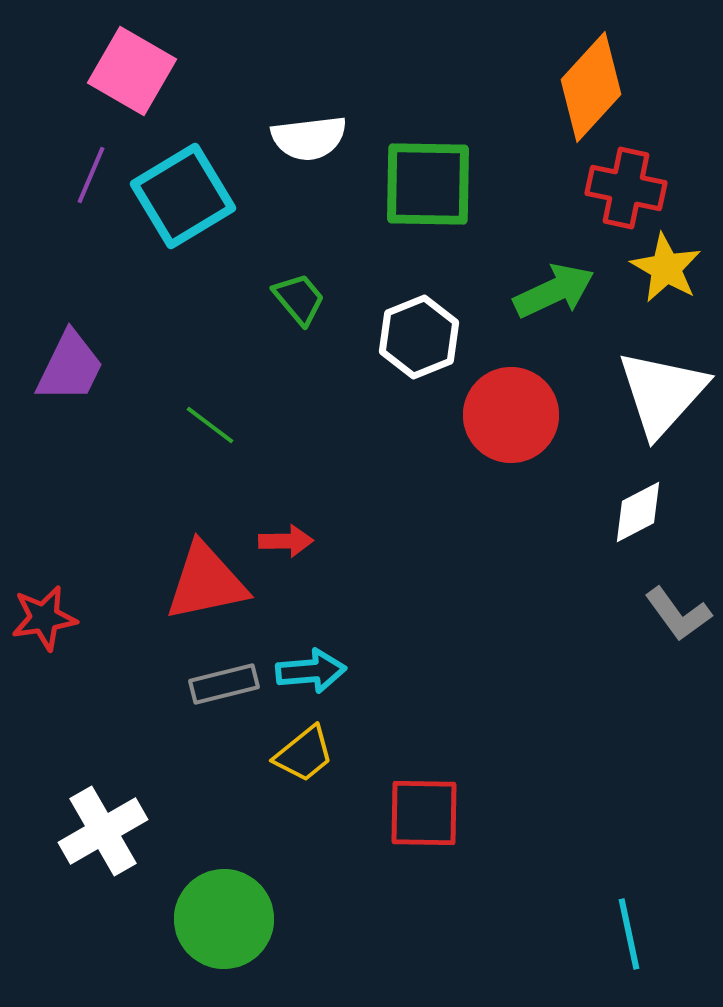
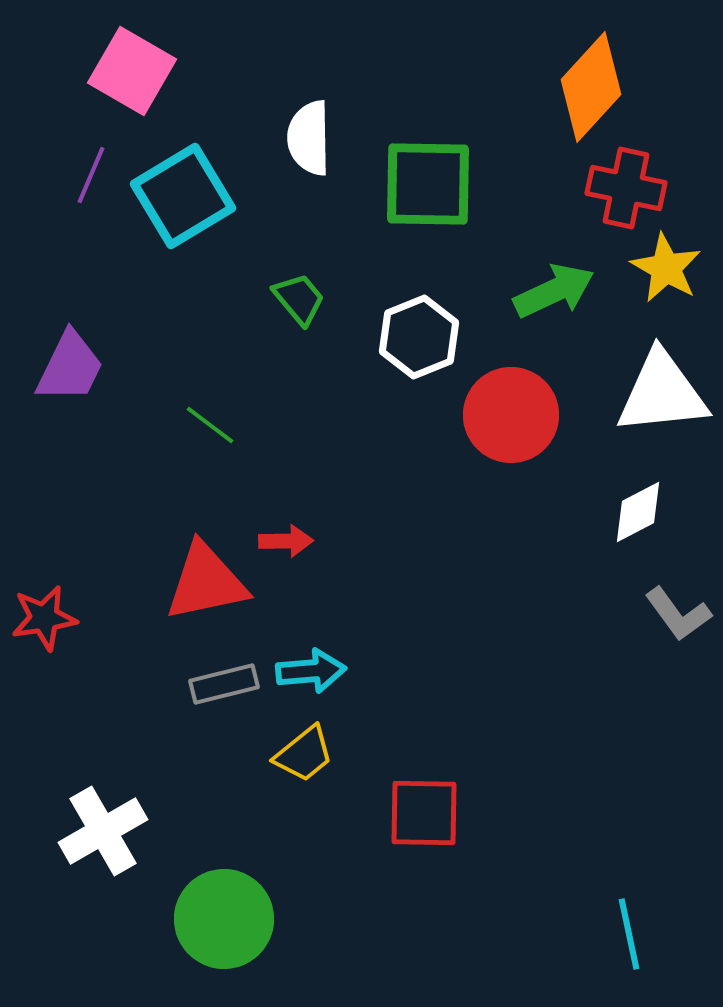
white semicircle: rotated 96 degrees clockwise
white triangle: rotated 42 degrees clockwise
